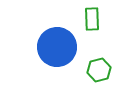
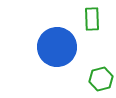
green hexagon: moved 2 px right, 9 px down
